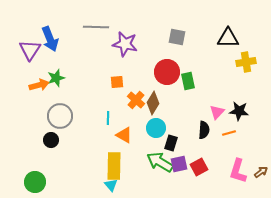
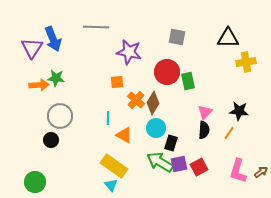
blue arrow: moved 3 px right
purple star: moved 4 px right, 8 px down
purple triangle: moved 2 px right, 2 px up
green star: rotated 24 degrees clockwise
orange arrow: rotated 12 degrees clockwise
pink triangle: moved 12 px left
orange line: rotated 40 degrees counterclockwise
yellow rectangle: rotated 56 degrees counterclockwise
